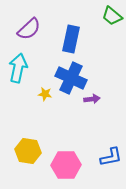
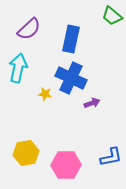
purple arrow: moved 4 px down; rotated 14 degrees counterclockwise
yellow hexagon: moved 2 px left, 2 px down; rotated 20 degrees counterclockwise
